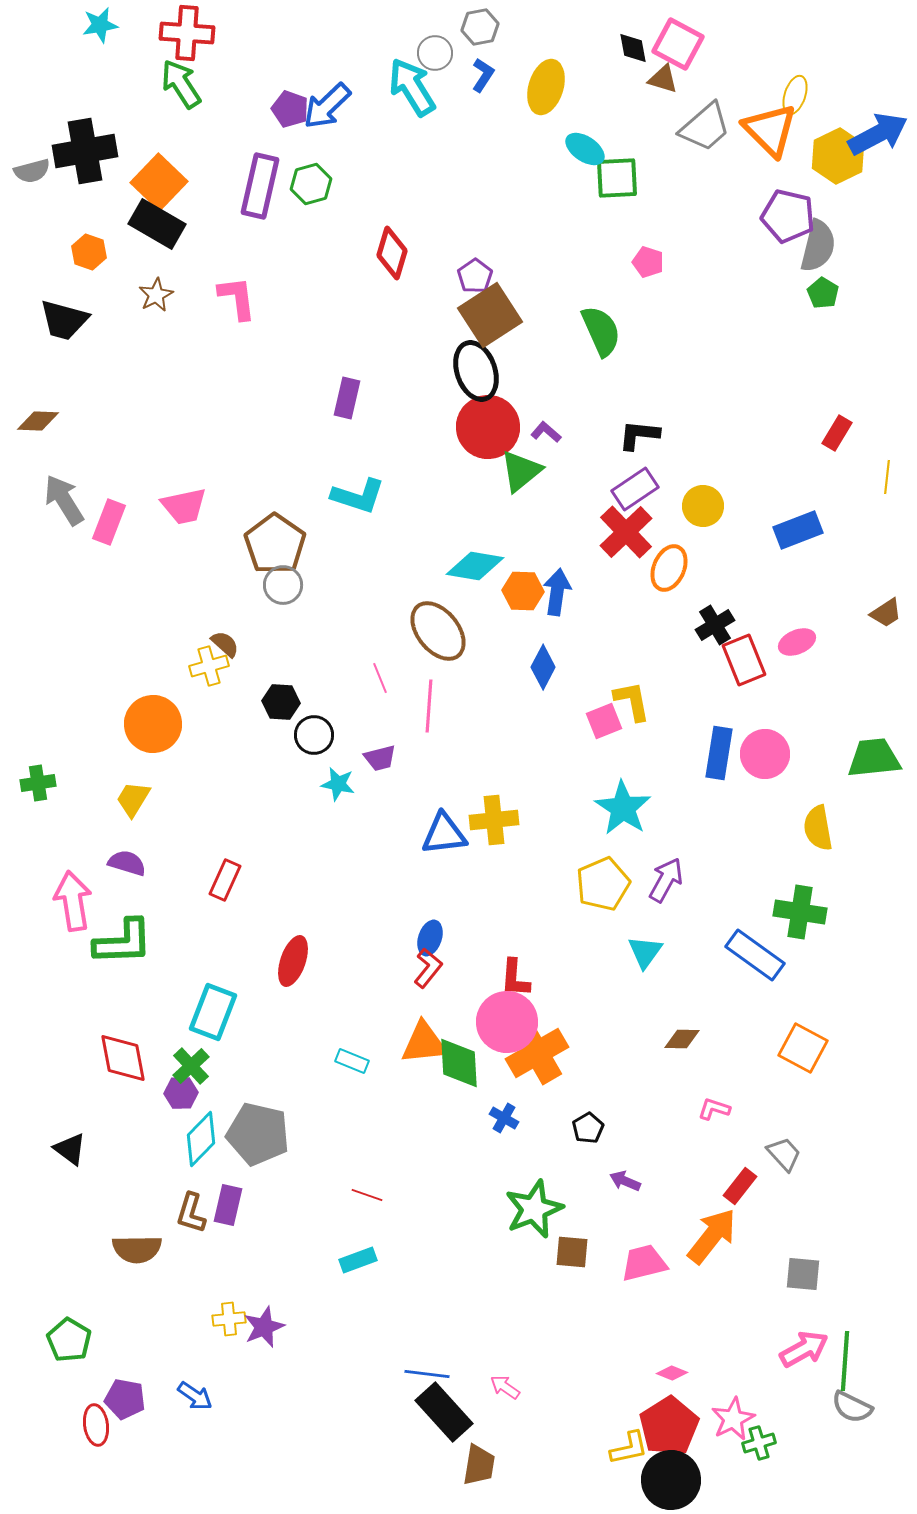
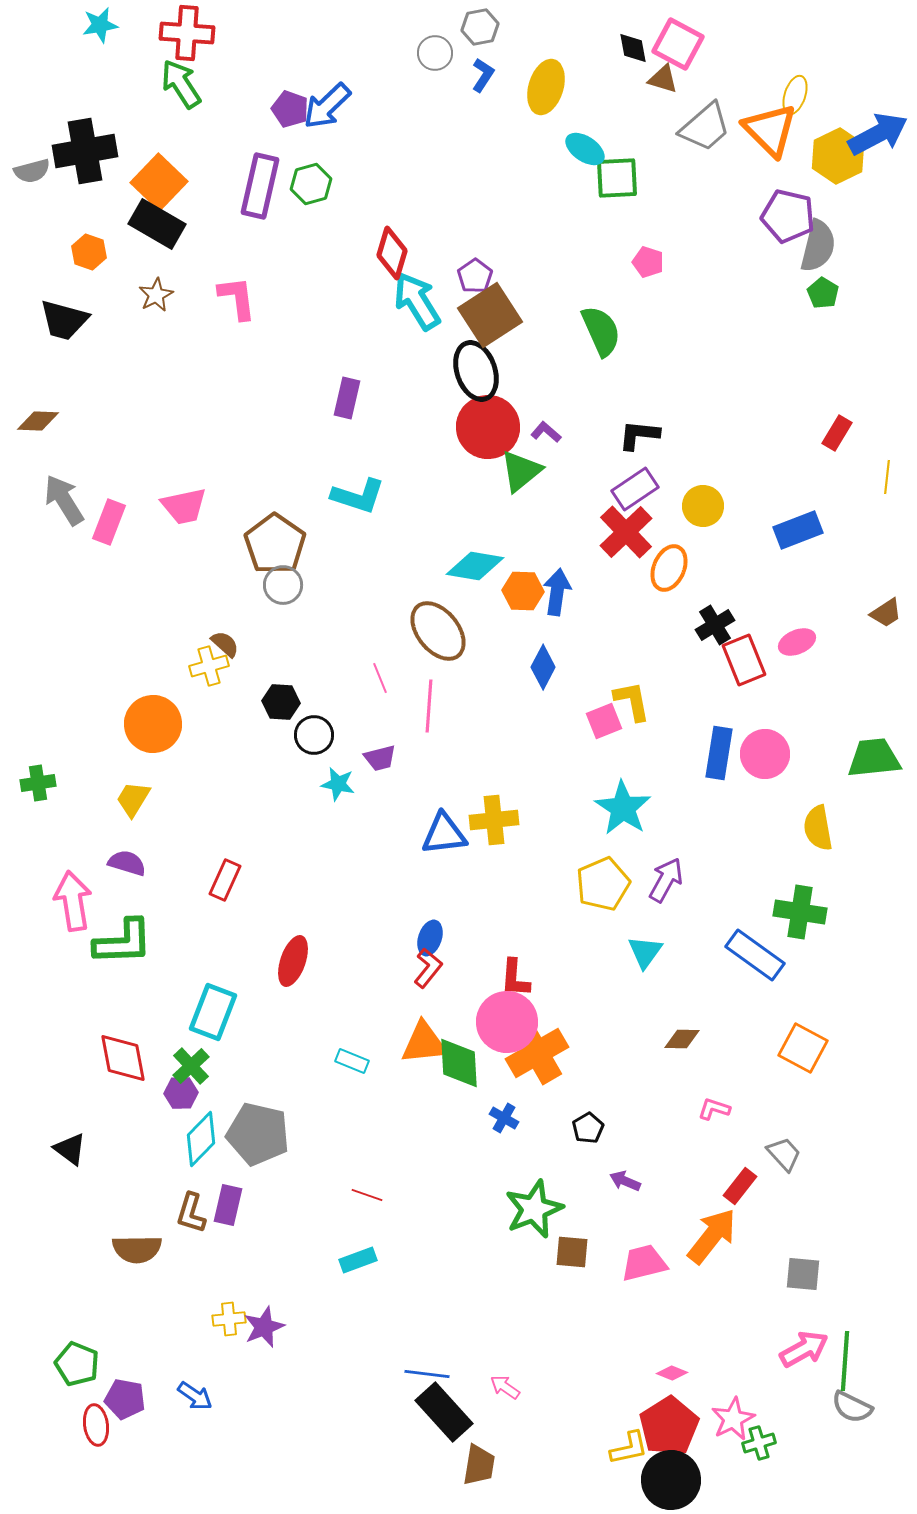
cyan arrow at (412, 87): moved 5 px right, 214 px down
green pentagon at (69, 1340): moved 8 px right, 24 px down; rotated 9 degrees counterclockwise
